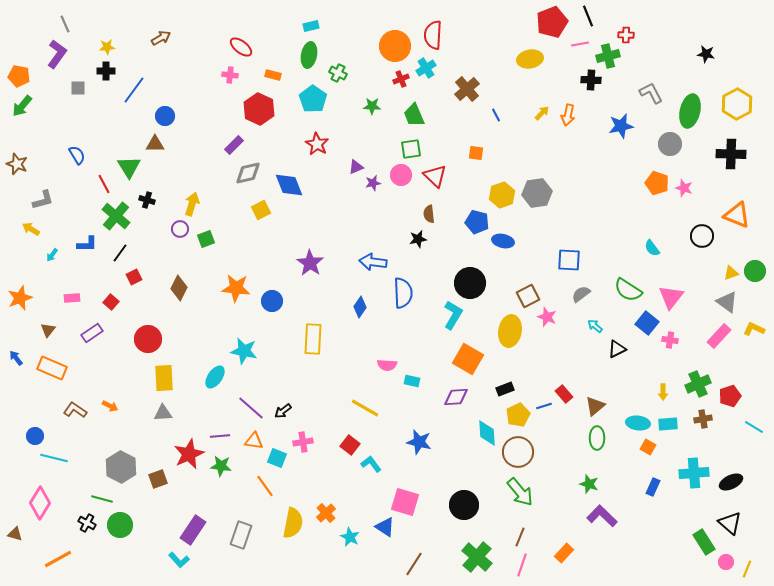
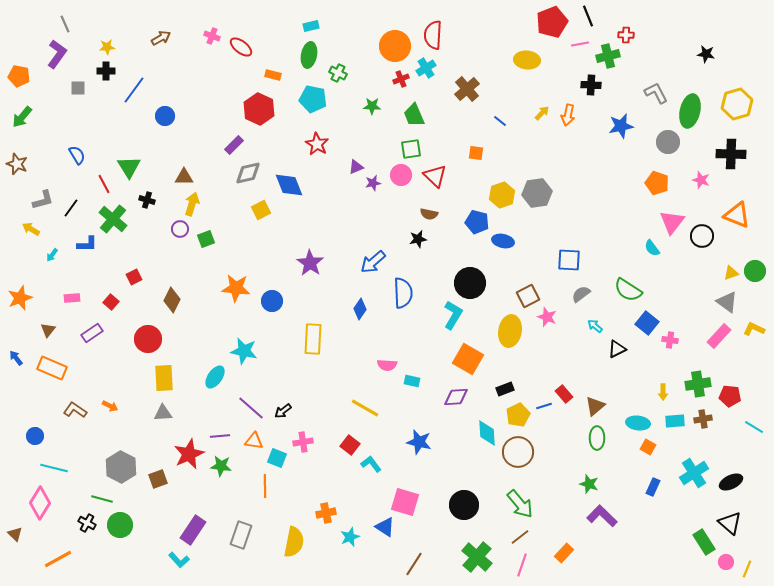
yellow ellipse at (530, 59): moved 3 px left, 1 px down; rotated 15 degrees clockwise
pink cross at (230, 75): moved 18 px left, 39 px up; rotated 14 degrees clockwise
black cross at (591, 80): moved 5 px down
gray L-shape at (651, 93): moved 5 px right
cyan pentagon at (313, 99): rotated 24 degrees counterclockwise
yellow hexagon at (737, 104): rotated 12 degrees clockwise
green arrow at (22, 106): moved 11 px down
blue line at (496, 115): moved 4 px right, 6 px down; rotated 24 degrees counterclockwise
brown triangle at (155, 144): moved 29 px right, 33 px down
gray circle at (670, 144): moved 2 px left, 2 px up
pink star at (684, 188): moved 17 px right, 8 px up
brown semicircle at (429, 214): rotated 72 degrees counterclockwise
green cross at (116, 216): moved 3 px left, 3 px down
black line at (120, 253): moved 49 px left, 45 px up
blue arrow at (373, 262): rotated 48 degrees counterclockwise
brown diamond at (179, 288): moved 7 px left, 12 px down
pink triangle at (671, 297): moved 1 px right, 75 px up
blue diamond at (360, 307): moved 2 px down
green cross at (698, 384): rotated 15 degrees clockwise
red pentagon at (730, 396): rotated 25 degrees clockwise
cyan rectangle at (668, 424): moved 7 px right, 3 px up
cyan line at (54, 458): moved 10 px down
cyan cross at (694, 473): rotated 28 degrees counterclockwise
orange line at (265, 486): rotated 35 degrees clockwise
green arrow at (520, 492): moved 12 px down
orange cross at (326, 513): rotated 30 degrees clockwise
yellow semicircle at (293, 523): moved 1 px right, 19 px down
brown triangle at (15, 534): rotated 28 degrees clockwise
cyan star at (350, 537): rotated 24 degrees clockwise
brown line at (520, 537): rotated 30 degrees clockwise
